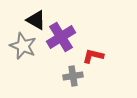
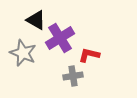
purple cross: moved 1 px left, 1 px down
gray star: moved 7 px down
red L-shape: moved 4 px left, 1 px up
